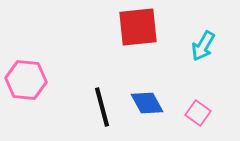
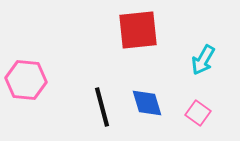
red square: moved 3 px down
cyan arrow: moved 14 px down
blue diamond: rotated 12 degrees clockwise
